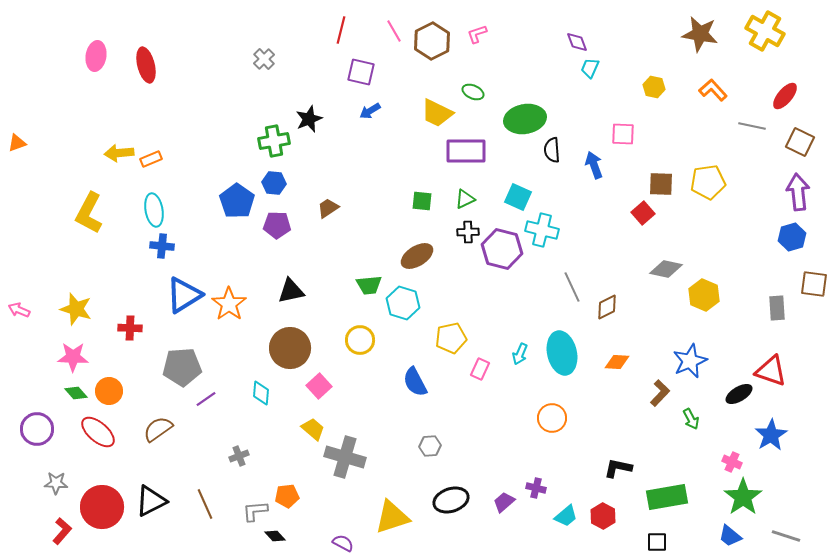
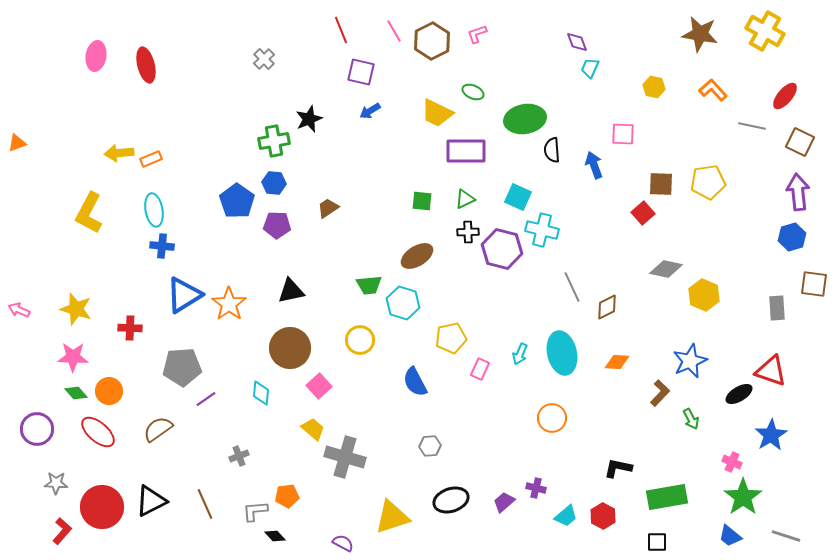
red line at (341, 30): rotated 36 degrees counterclockwise
